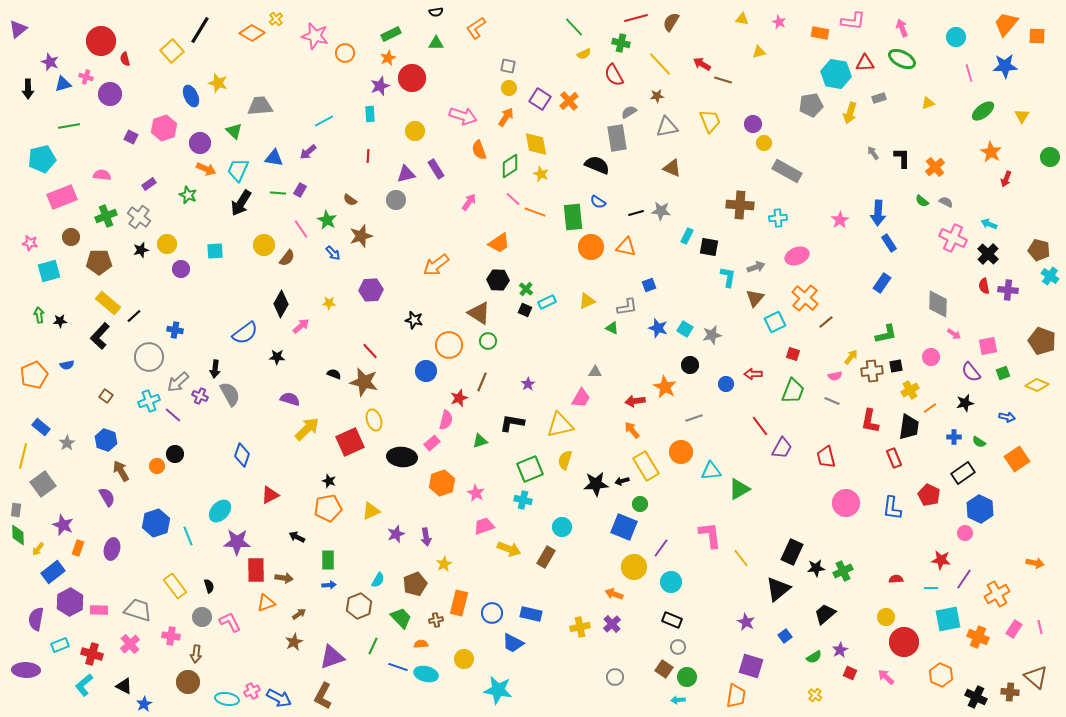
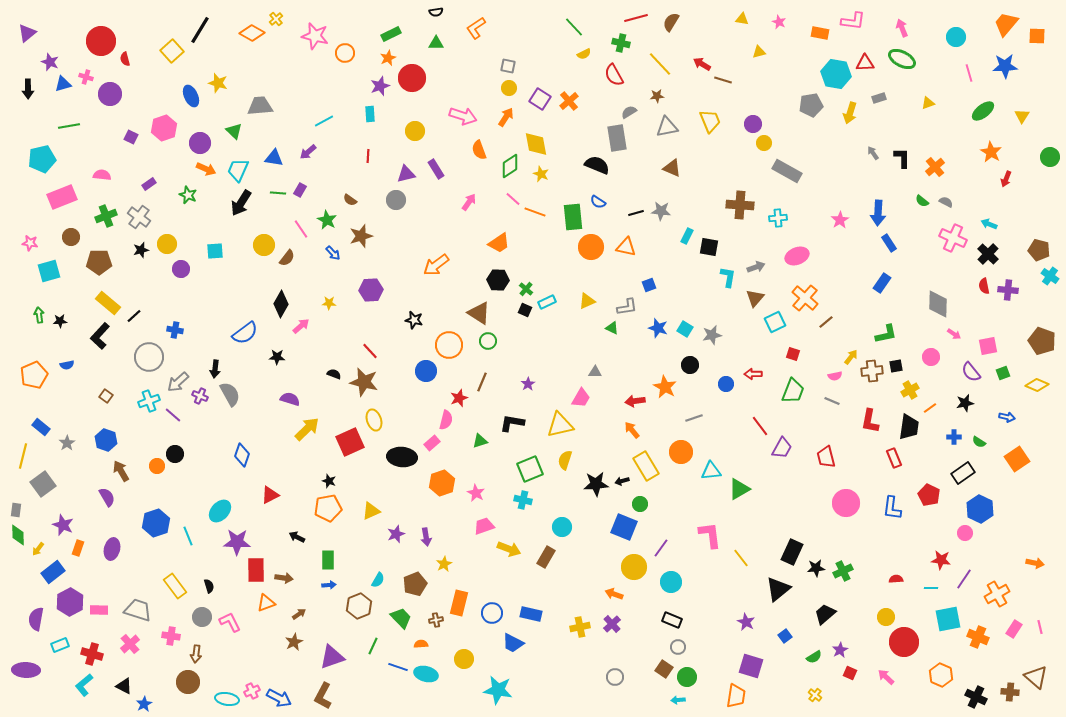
purple triangle at (18, 29): moved 9 px right, 4 px down
